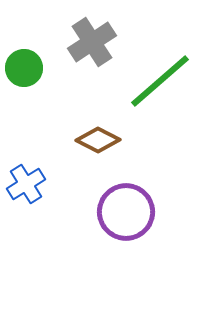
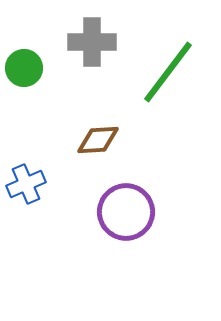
gray cross: rotated 33 degrees clockwise
green line: moved 8 px right, 9 px up; rotated 12 degrees counterclockwise
brown diamond: rotated 30 degrees counterclockwise
blue cross: rotated 9 degrees clockwise
